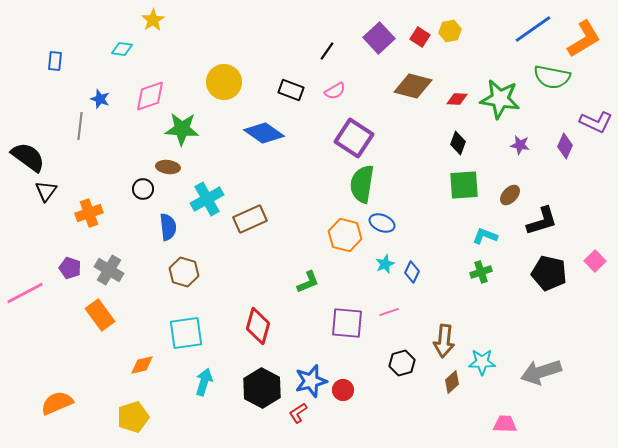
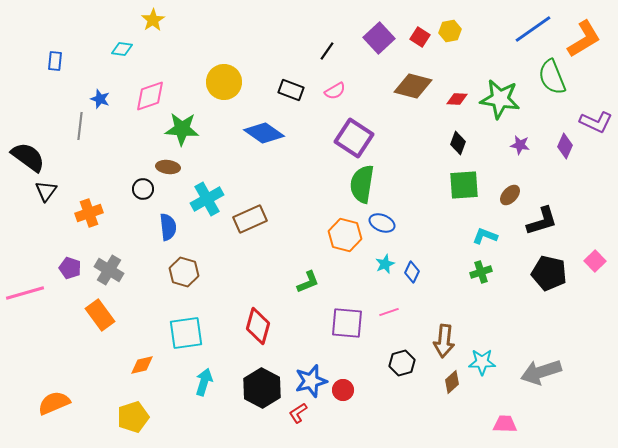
green semicircle at (552, 77): rotated 57 degrees clockwise
pink line at (25, 293): rotated 12 degrees clockwise
orange semicircle at (57, 403): moved 3 px left
